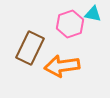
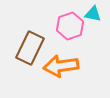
pink hexagon: moved 2 px down
orange arrow: moved 1 px left
